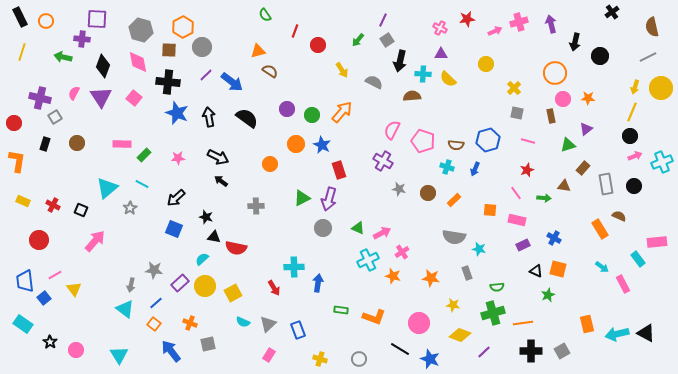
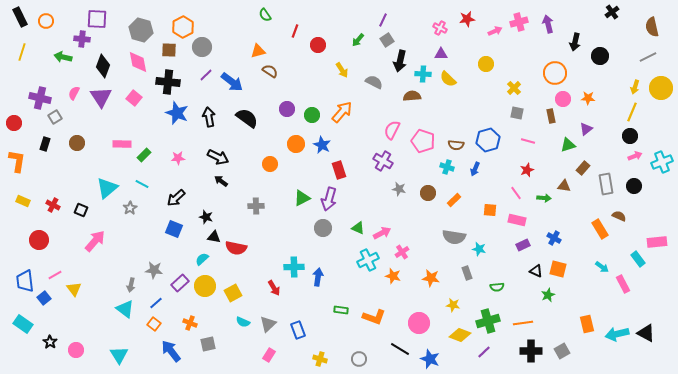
purple arrow at (551, 24): moved 3 px left
blue arrow at (318, 283): moved 6 px up
green cross at (493, 313): moved 5 px left, 8 px down
